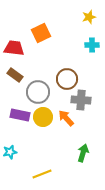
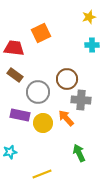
yellow circle: moved 6 px down
green arrow: moved 4 px left; rotated 42 degrees counterclockwise
